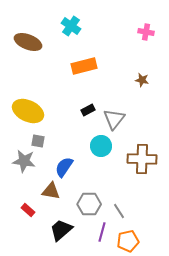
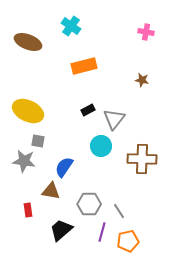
red rectangle: rotated 40 degrees clockwise
